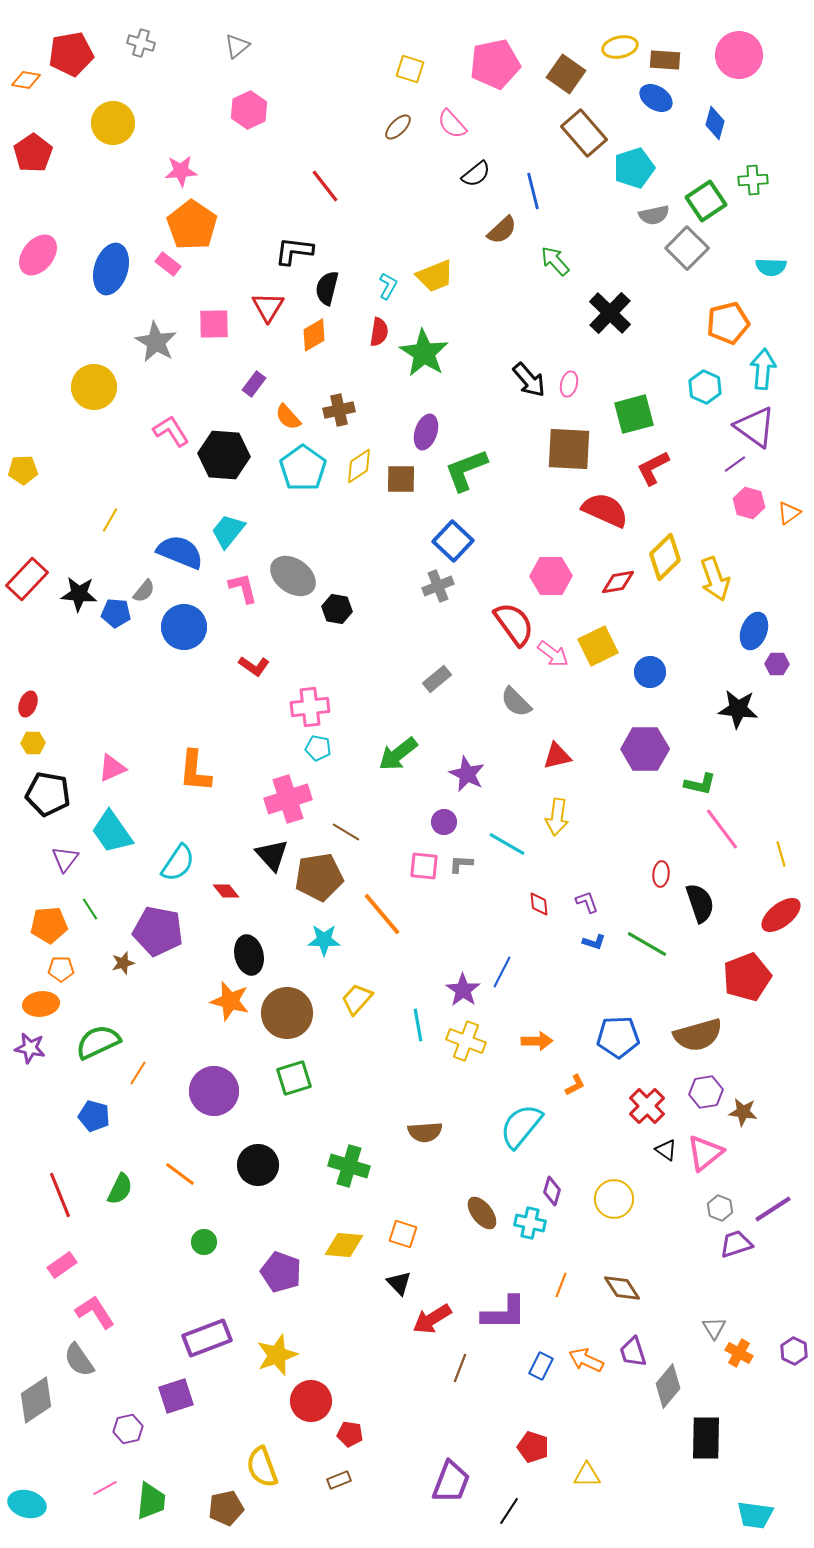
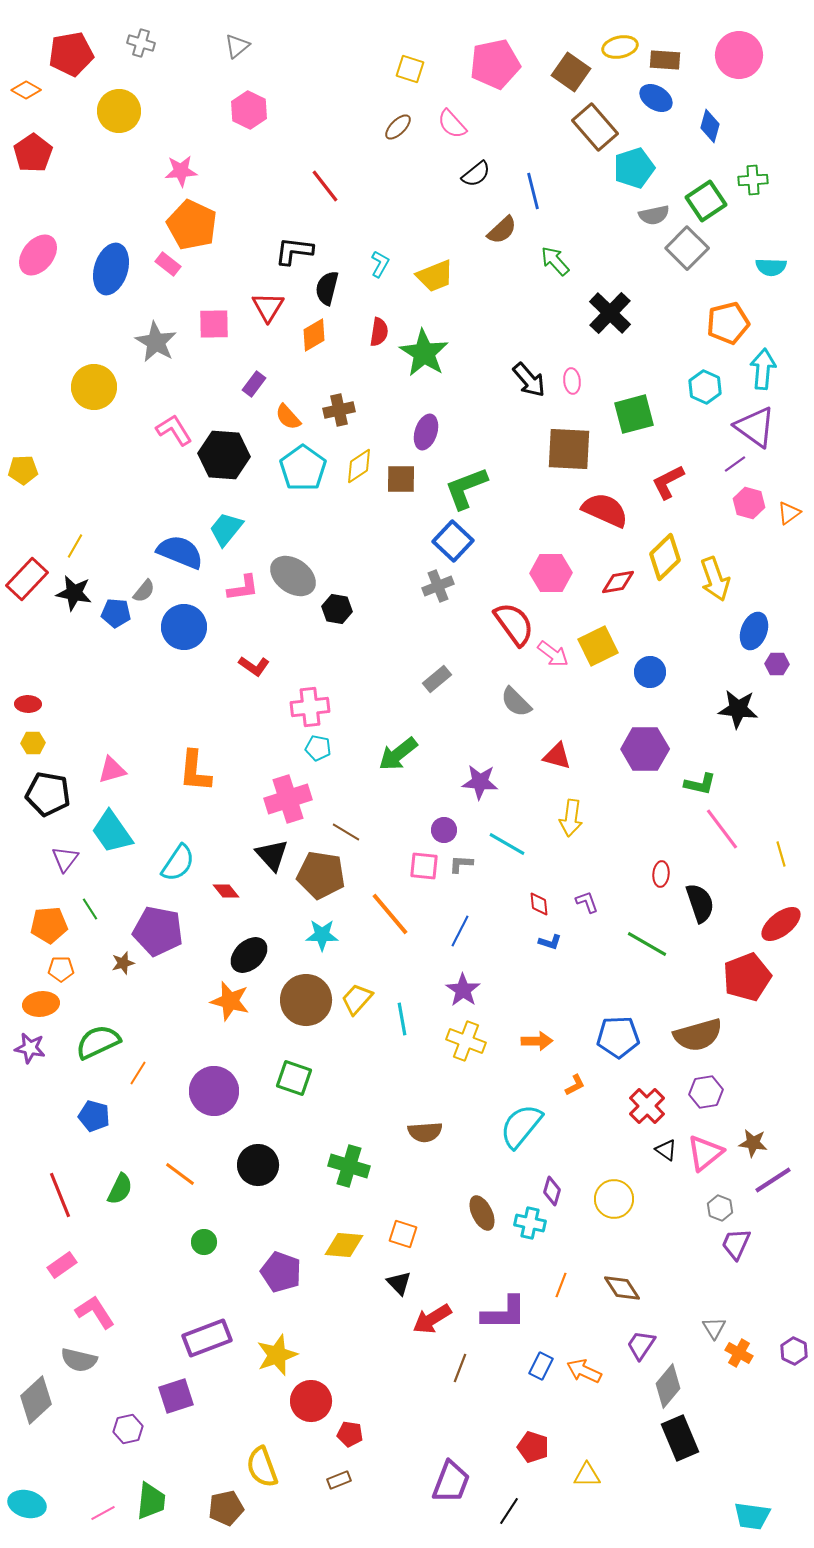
brown square at (566, 74): moved 5 px right, 2 px up
orange diamond at (26, 80): moved 10 px down; rotated 20 degrees clockwise
pink hexagon at (249, 110): rotated 9 degrees counterclockwise
yellow circle at (113, 123): moved 6 px right, 12 px up
blue diamond at (715, 123): moved 5 px left, 3 px down
brown rectangle at (584, 133): moved 11 px right, 6 px up
orange pentagon at (192, 225): rotated 9 degrees counterclockwise
cyan L-shape at (388, 286): moved 8 px left, 22 px up
pink ellipse at (569, 384): moved 3 px right, 3 px up; rotated 20 degrees counterclockwise
pink L-shape at (171, 431): moved 3 px right, 1 px up
red L-shape at (653, 468): moved 15 px right, 14 px down
green L-shape at (466, 470): moved 18 px down
yellow line at (110, 520): moved 35 px left, 26 px down
cyan trapezoid at (228, 531): moved 2 px left, 2 px up
pink hexagon at (551, 576): moved 3 px up
pink L-shape at (243, 588): rotated 96 degrees clockwise
black star at (79, 594): moved 5 px left, 1 px up; rotated 6 degrees clockwise
red ellipse at (28, 704): rotated 70 degrees clockwise
red triangle at (557, 756): rotated 28 degrees clockwise
pink triangle at (112, 768): moved 2 px down; rotated 8 degrees clockwise
purple star at (467, 774): moved 13 px right, 8 px down; rotated 21 degrees counterclockwise
yellow arrow at (557, 817): moved 14 px right, 1 px down
purple circle at (444, 822): moved 8 px down
brown pentagon at (319, 877): moved 2 px right, 2 px up; rotated 18 degrees clockwise
orange line at (382, 914): moved 8 px right
red ellipse at (781, 915): moved 9 px down
cyan star at (324, 940): moved 2 px left, 5 px up
blue L-shape at (594, 942): moved 44 px left
black ellipse at (249, 955): rotated 60 degrees clockwise
blue line at (502, 972): moved 42 px left, 41 px up
brown circle at (287, 1013): moved 19 px right, 13 px up
cyan line at (418, 1025): moved 16 px left, 6 px up
green square at (294, 1078): rotated 36 degrees clockwise
brown star at (743, 1112): moved 10 px right, 31 px down
purple line at (773, 1209): moved 29 px up
brown ellipse at (482, 1213): rotated 12 degrees clockwise
purple trapezoid at (736, 1244): rotated 48 degrees counterclockwise
purple trapezoid at (633, 1352): moved 8 px right, 7 px up; rotated 52 degrees clockwise
gray semicircle at (79, 1360): rotated 42 degrees counterclockwise
orange arrow at (586, 1360): moved 2 px left, 11 px down
gray diamond at (36, 1400): rotated 9 degrees counterclockwise
black rectangle at (706, 1438): moved 26 px left; rotated 24 degrees counterclockwise
pink line at (105, 1488): moved 2 px left, 25 px down
cyan trapezoid at (755, 1515): moved 3 px left, 1 px down
